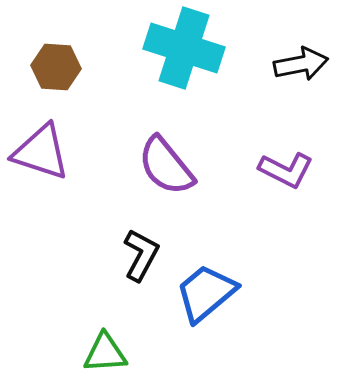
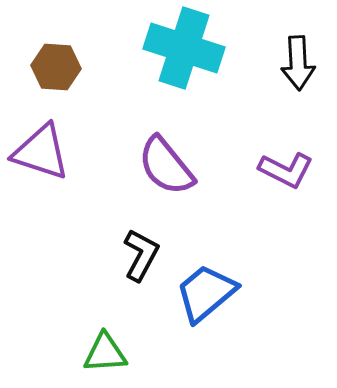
black arrow: moved 3 px left, 1 px up; rotated 98 degrees clockwise
